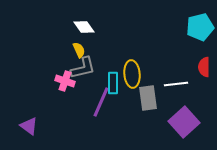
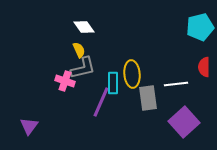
purple triangle: rotated 30 degrees clockwise
